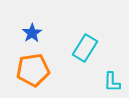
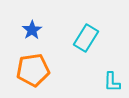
blue star: moved 3 px up
cyan rectangle: moved 1 px right, 10 px up
